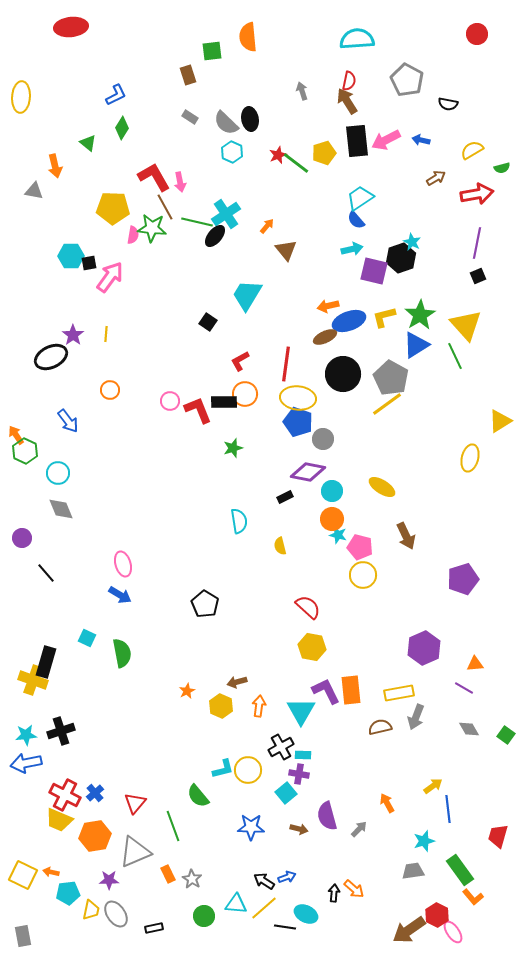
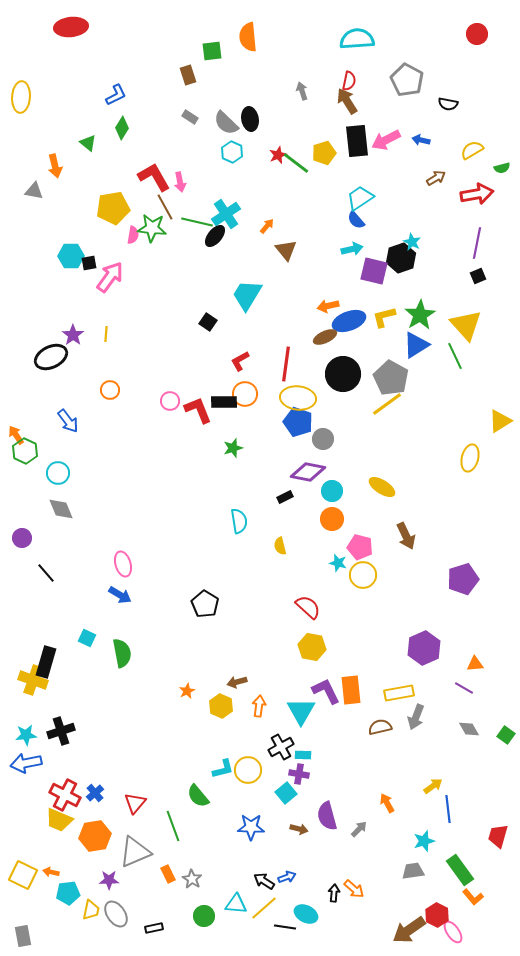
yellow pentagon at (113, 208): rotated 12 degrees counterclockwise
cyan star at (338, 535): moved 28 px down
